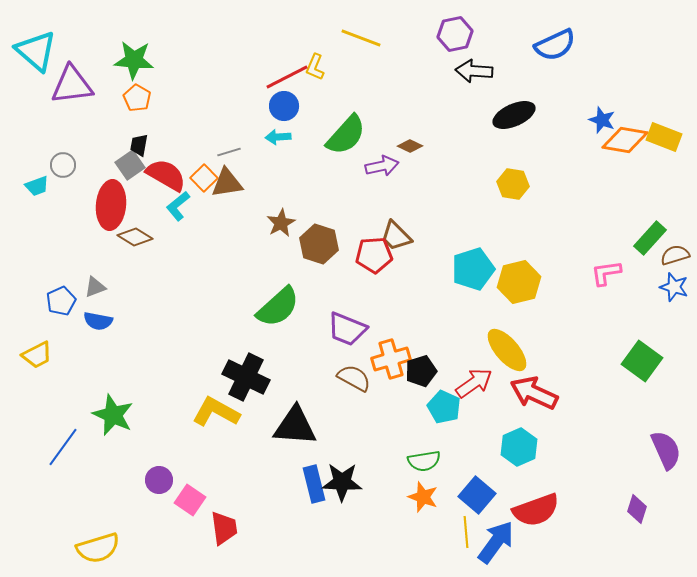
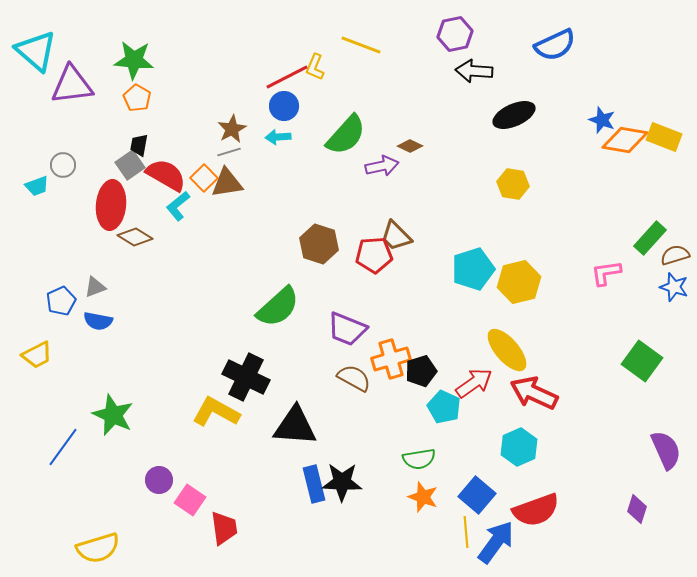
yellow line at (361, 38): moved 7 px down
brown star at (281, 223): moved 49 px left, 94 px up
green semicircle at (424, 461): moved 5 px left, 2 px up
